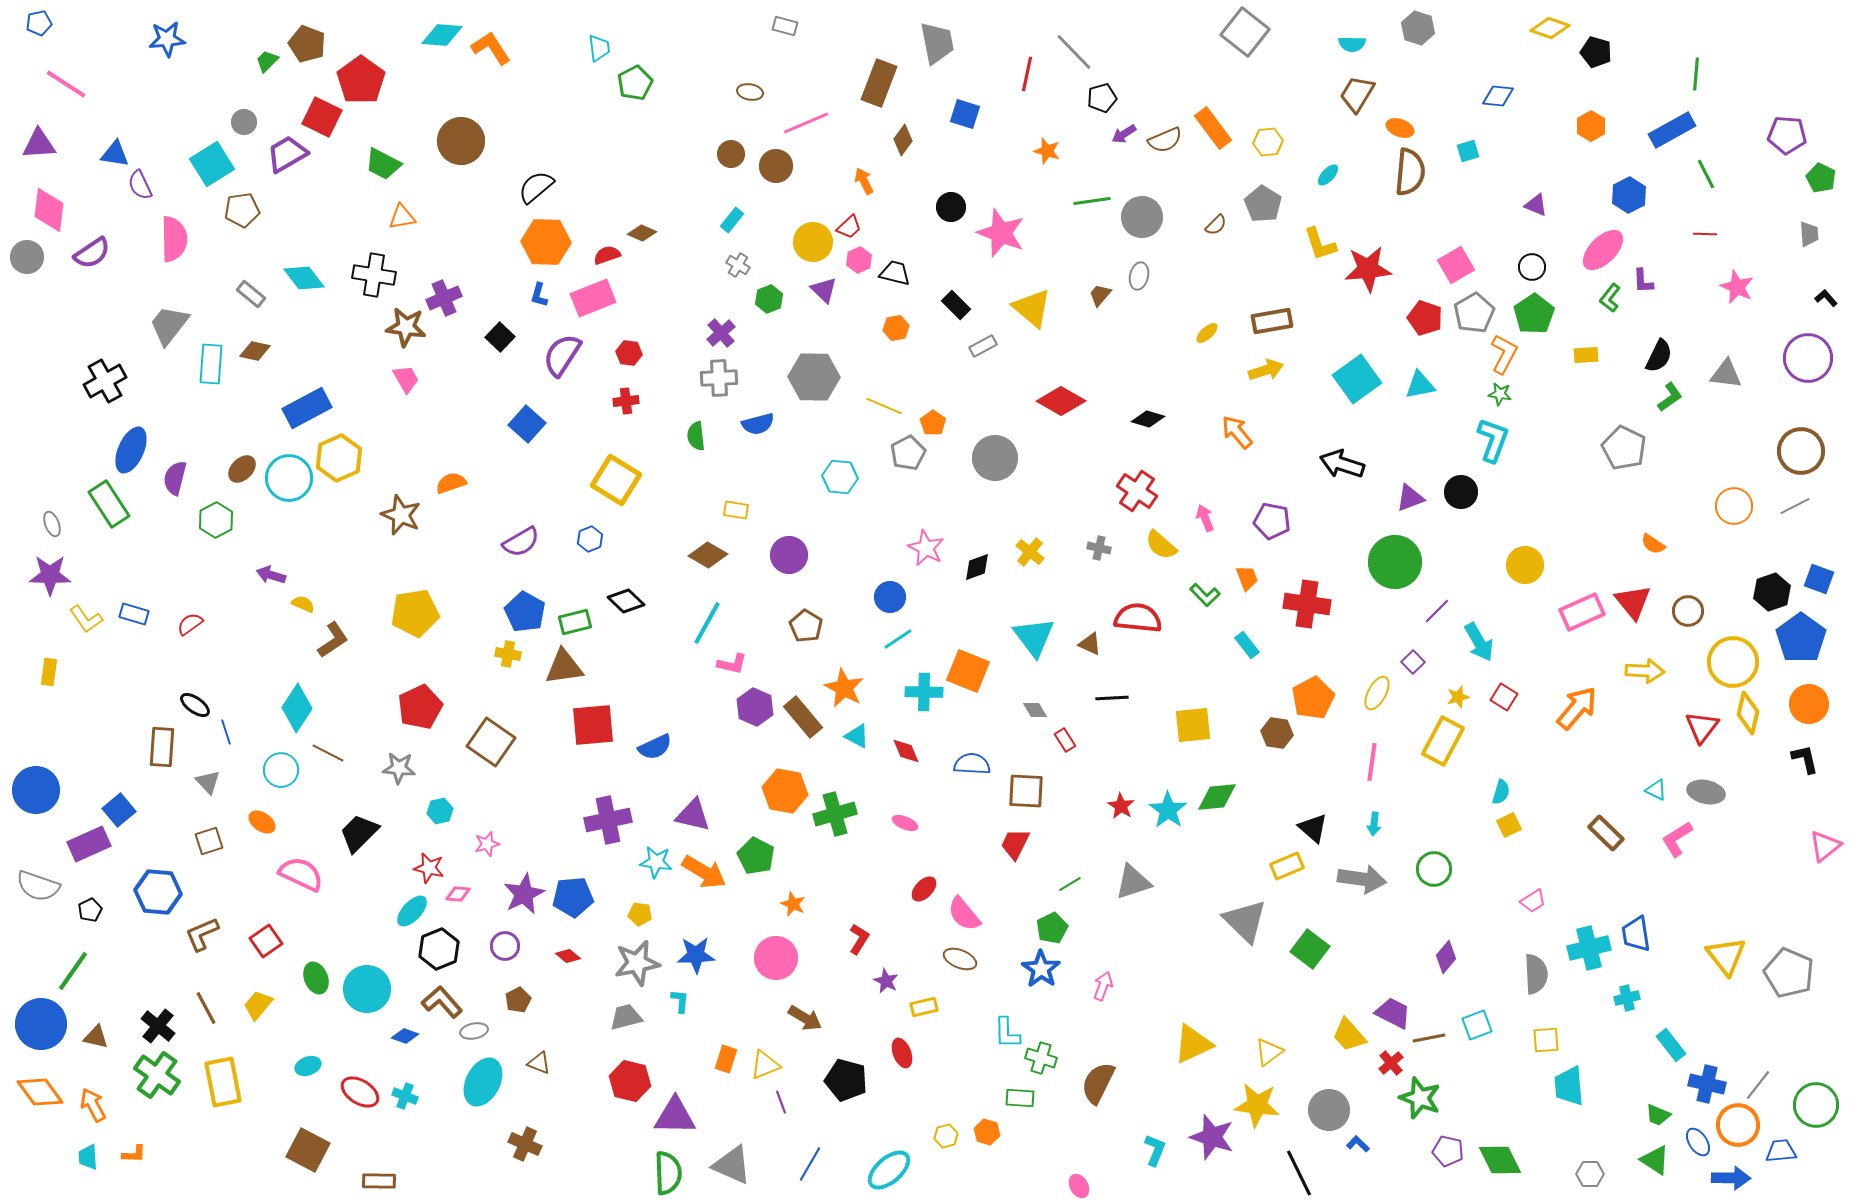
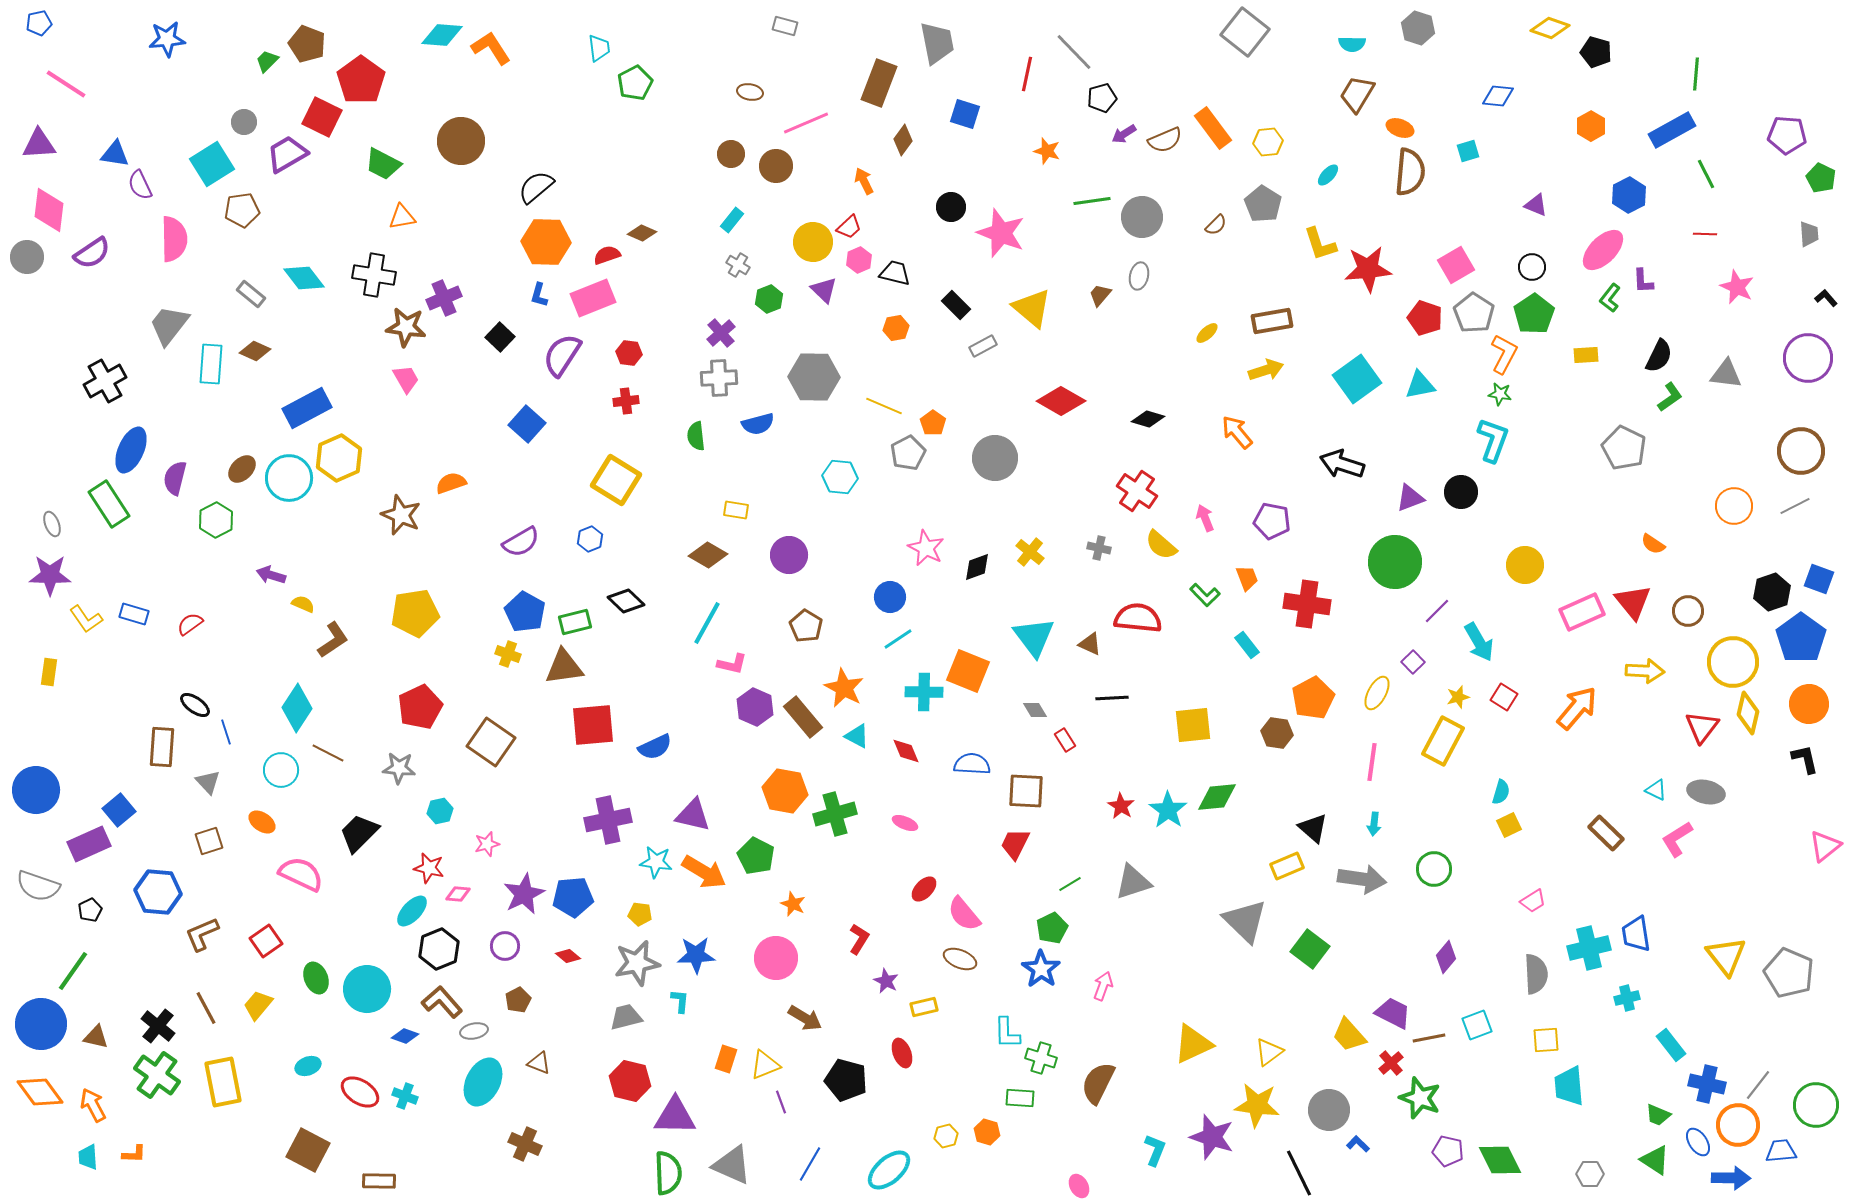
gray pentagon at (1474, 313): rotated 9 degrees counterclockwise
brown diamond at (255, 351): rotated 12 degrees clockwise
yellow cross at (508, 654): rotated 10 degrees clockwise
